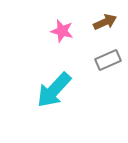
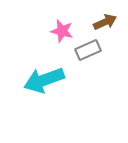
gray rectangle: moved 20 px left, 10 px up
cyan arrow: moved 10 px left, 10 px up; rotated 27 degrees clockwise
